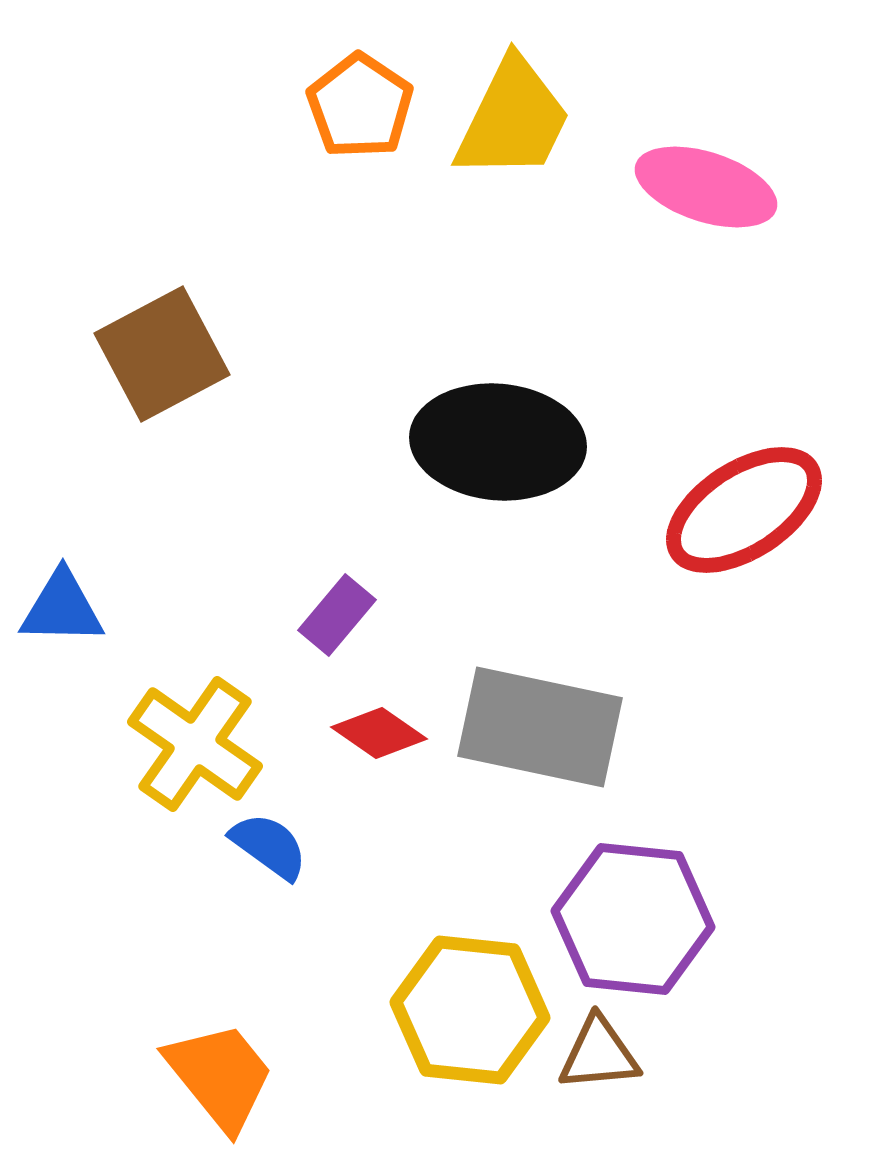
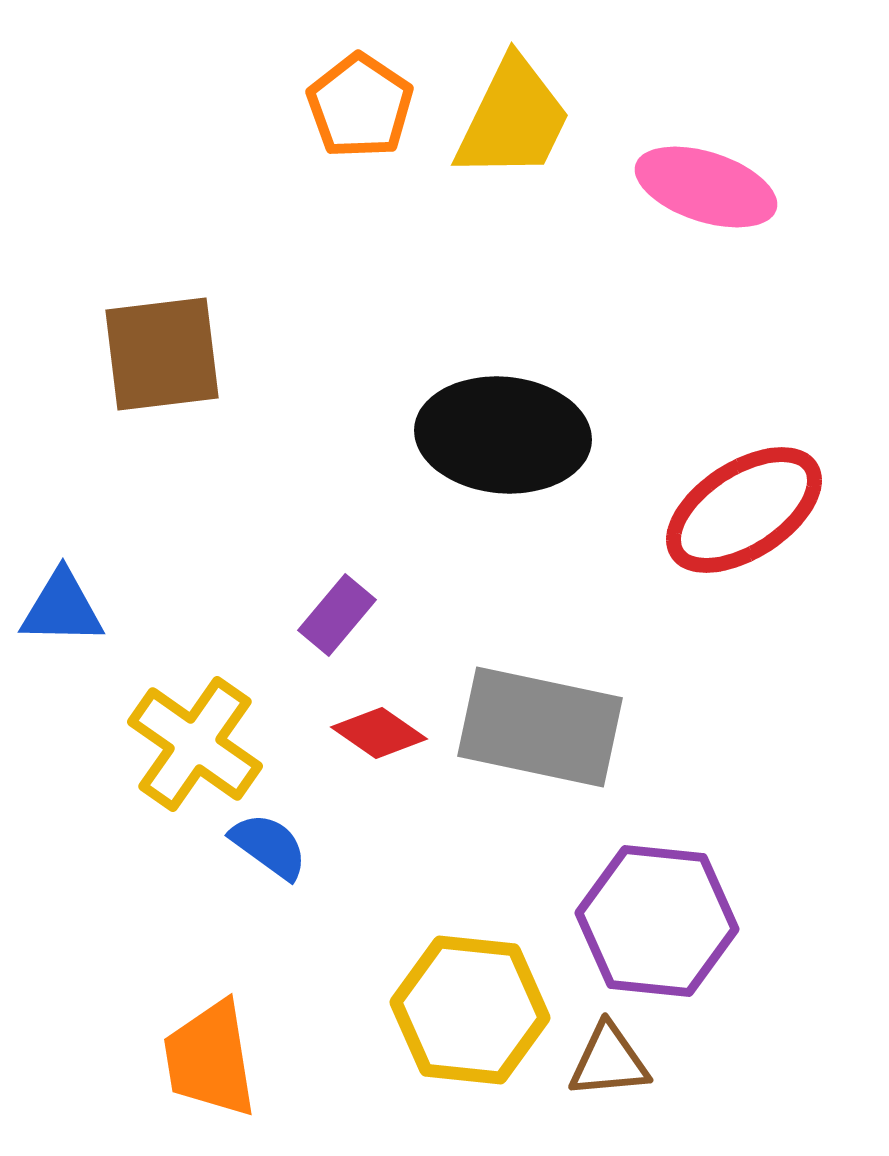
brown square: rotated 21 degrees clockwise
black ellipse: moved 5 px right, 7 px up
purple hexagon: moved 24 px right, 2 px down
brown triangle: moved 10 px right, 7 px down
orange trapezoid: moved 10 px left, 17 px up; rotated 150 degrees counterclockwise
